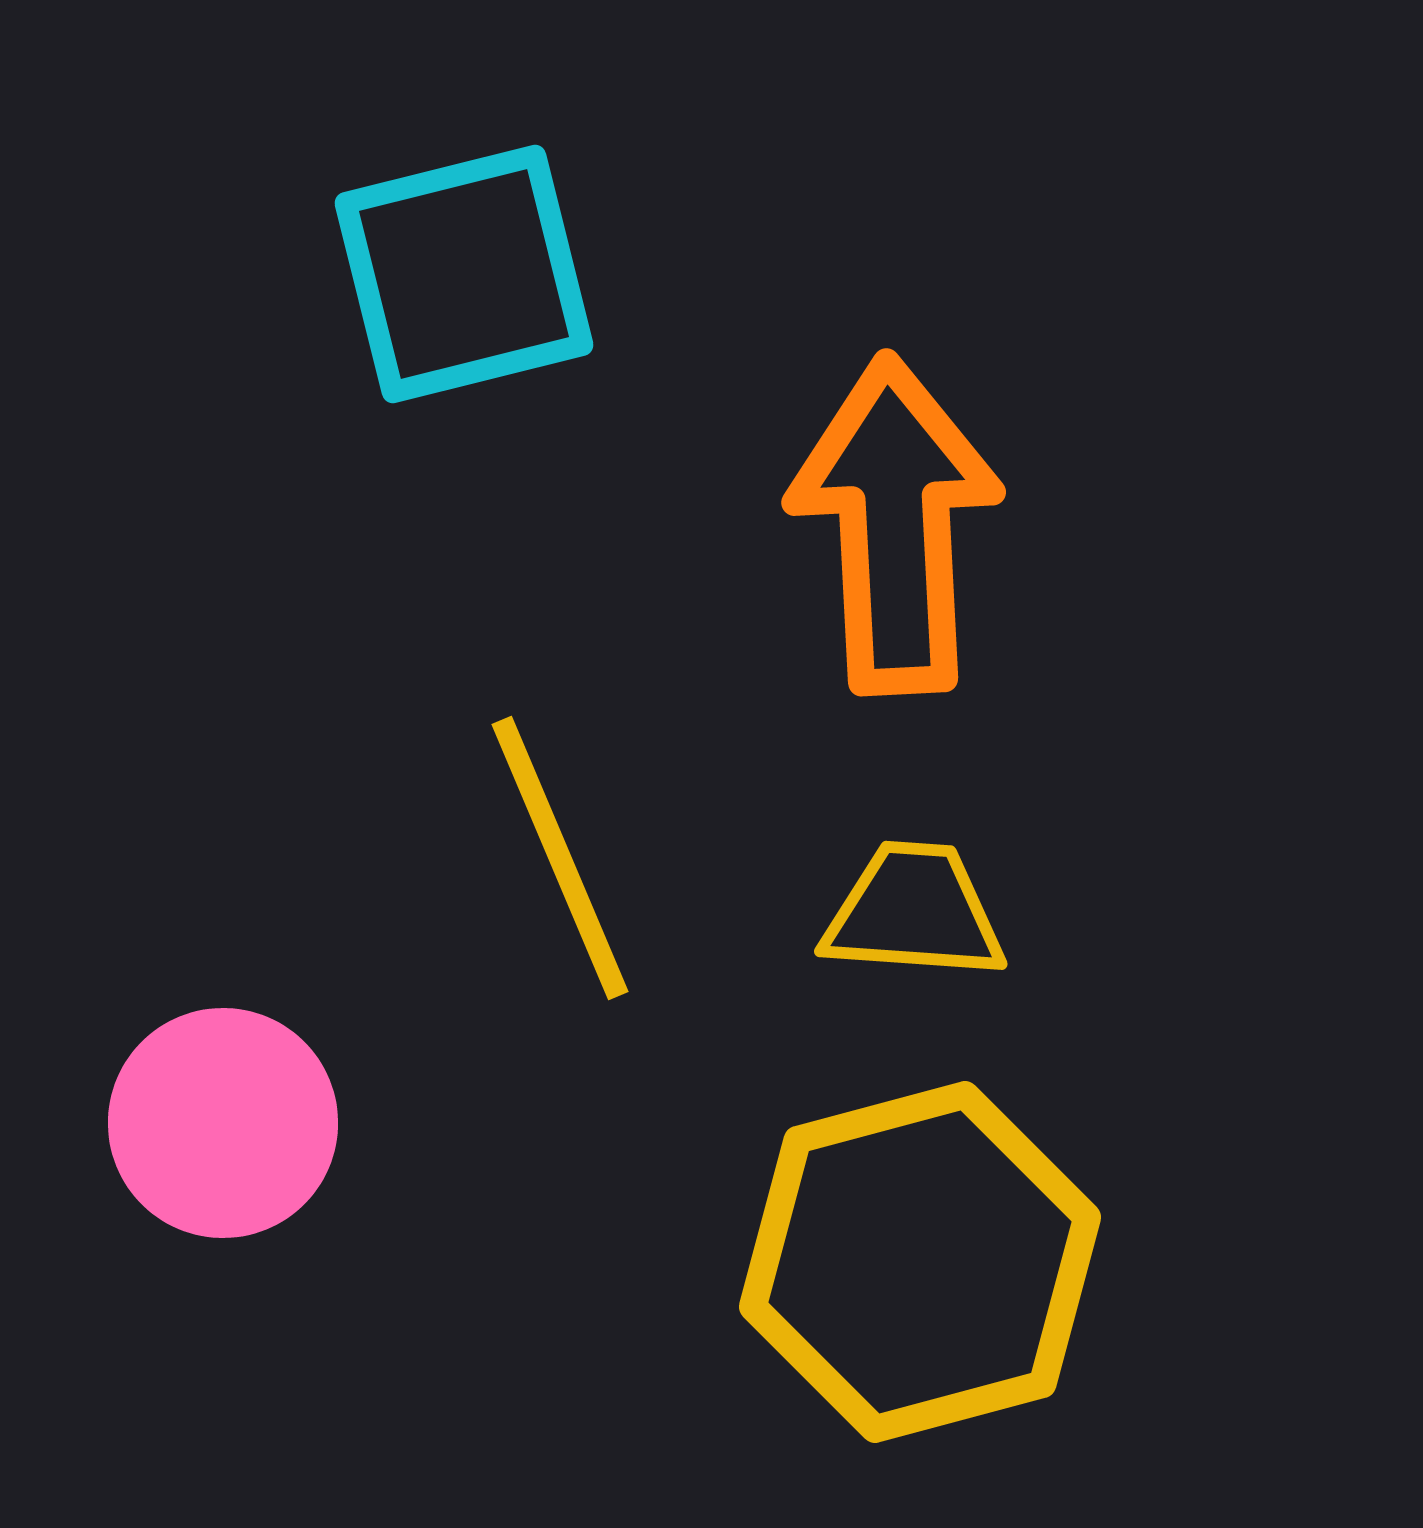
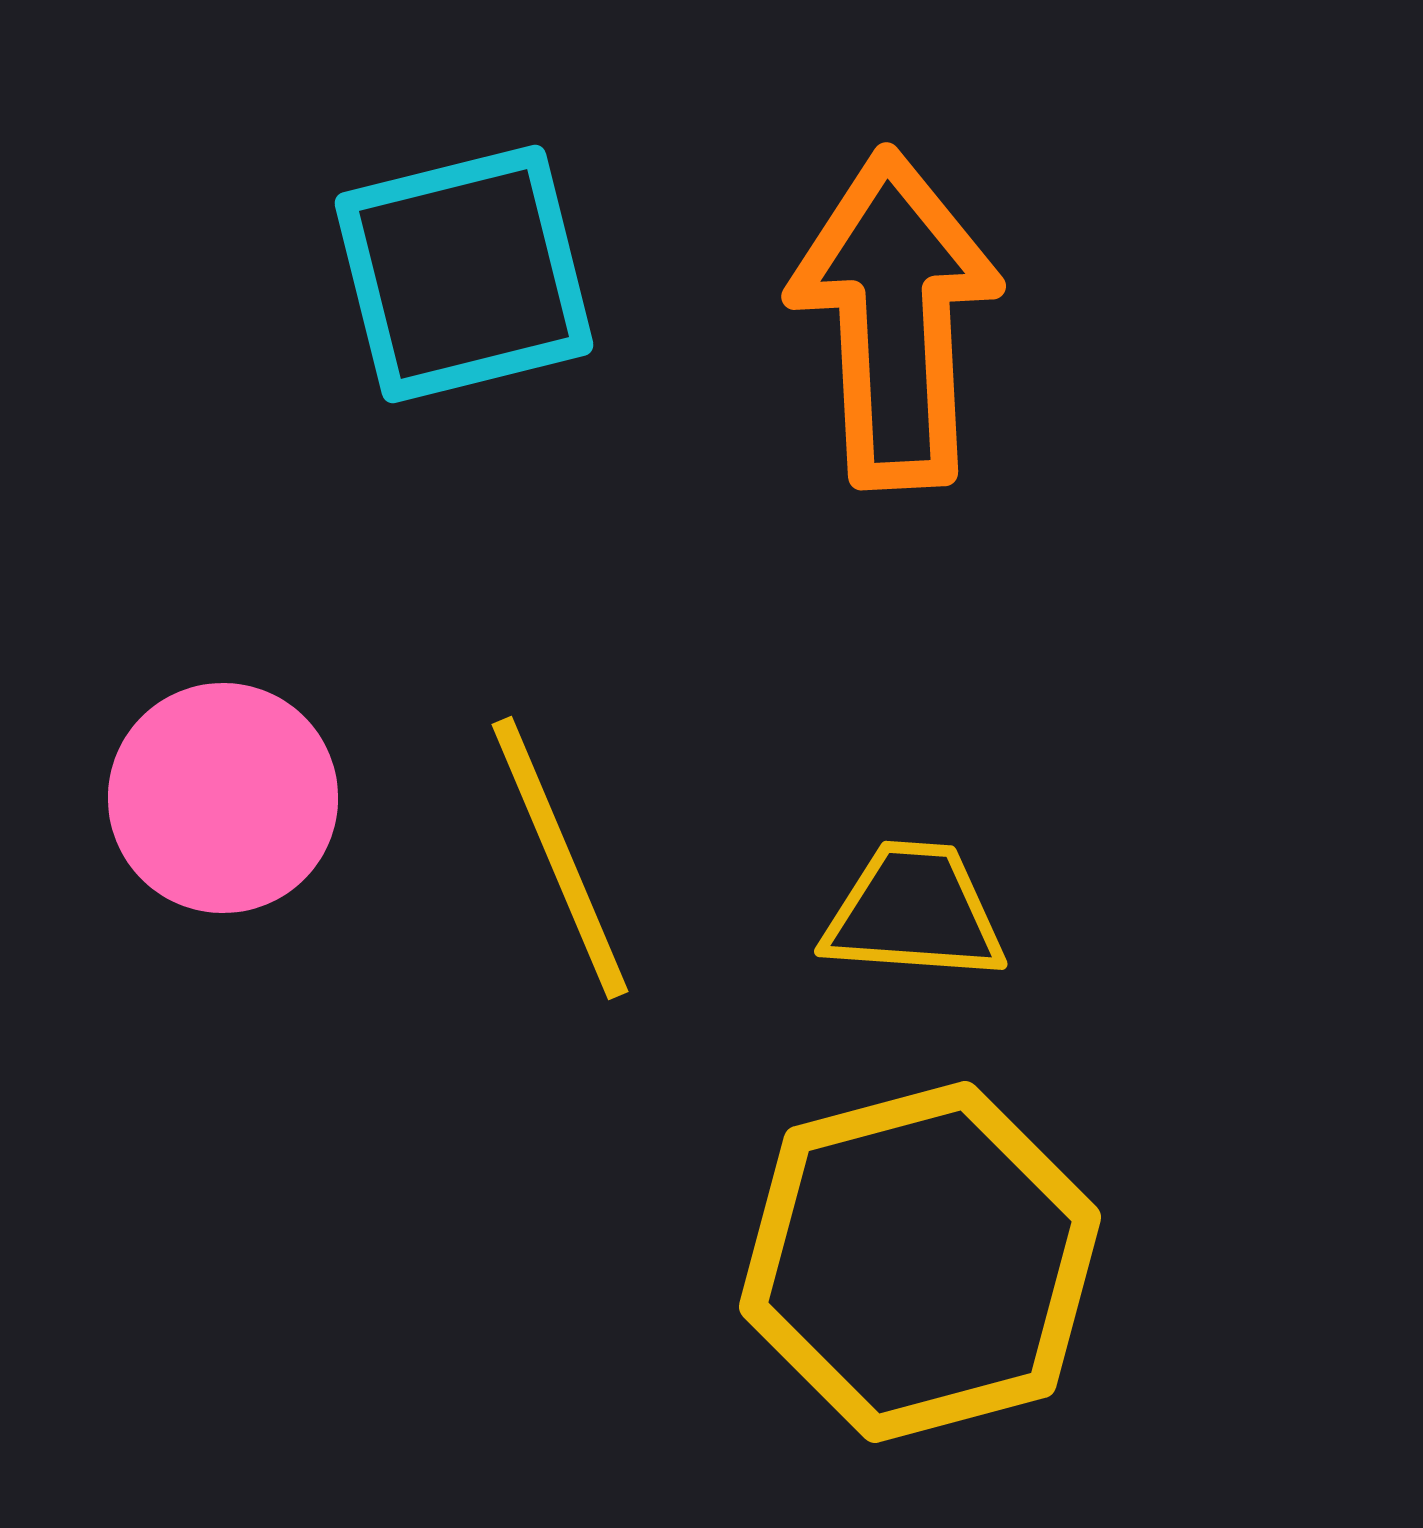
orange arrow: moved 206 px up
pink circle: moved 325 px up
